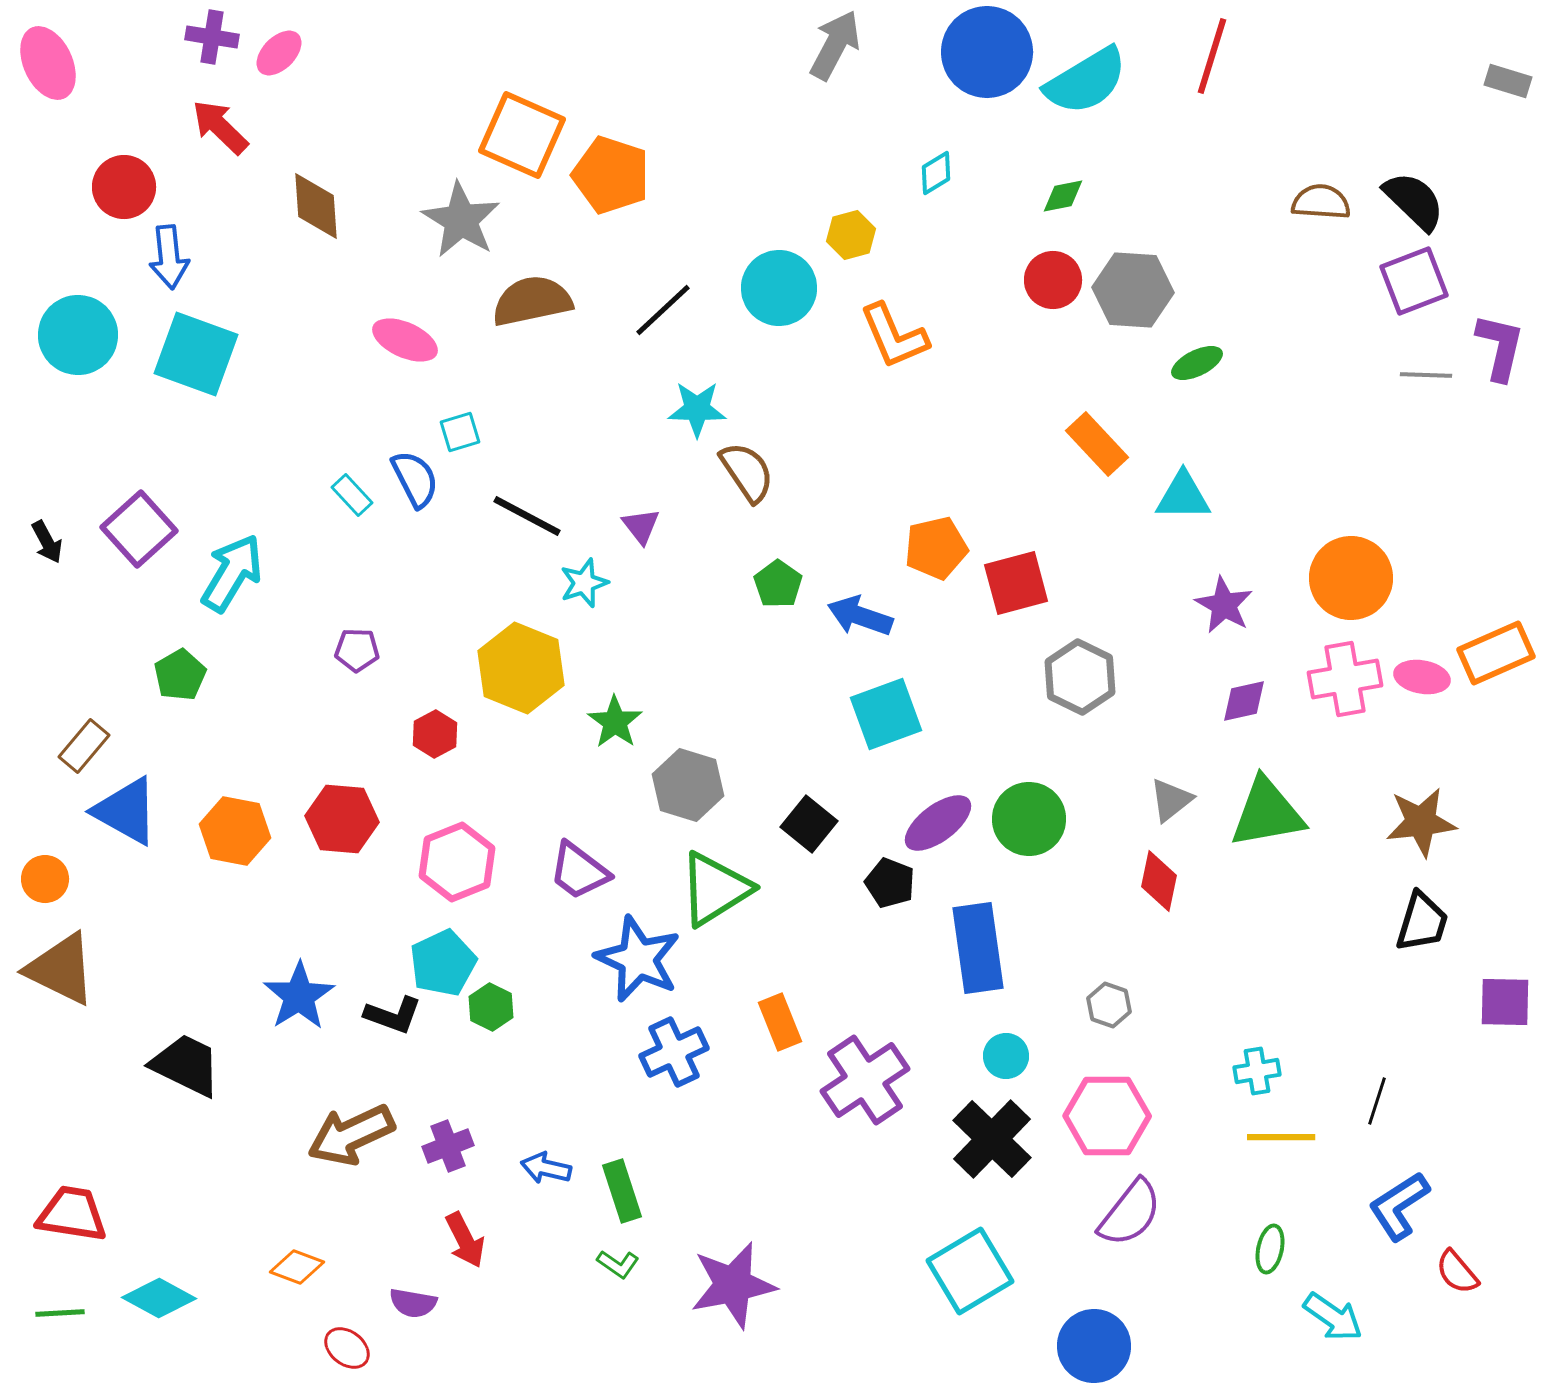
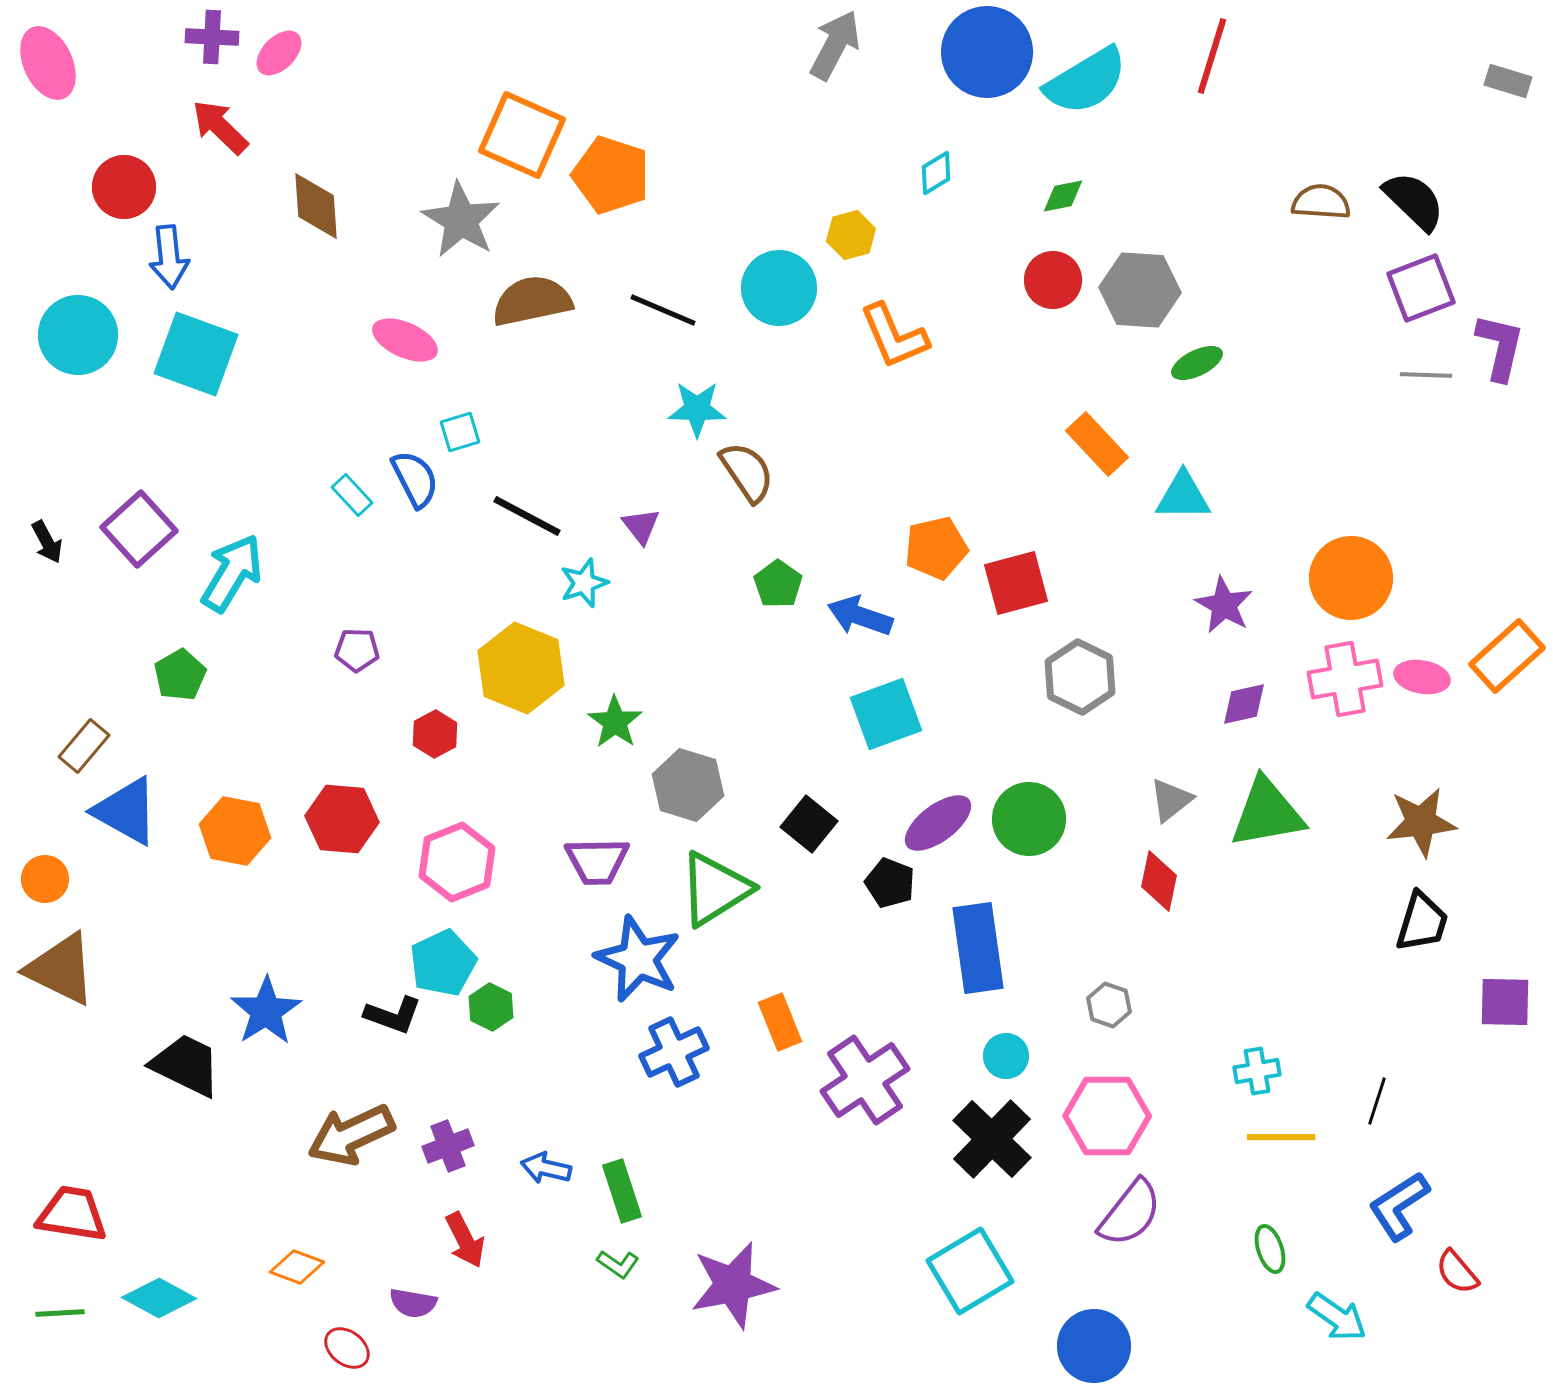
purple cross at (212, 37): rotated 6 degrees counterclockwise
purple square at (1414, 281): moved 7 px right, 7 px down
gray hexagon at (1133, 290): moved 7 px right
black line at (663, 310): rotated 66 degrees clockwise
orange rectangle at (1496, 653): moved 11 px right, 3 px down; rotated 18 degrees counterclockwise
purple diamond at (1244, 701): moved 3 px down
purple trapezoid at (579, 871): moved 18 px right, 10 px up; rotated 38 degrees counterclockwise
blue star at (299, 996): moved 33 px left, 15 px down
green ellipse at (1270, 1249): rotated 30 degrees counterclockwise
cyan arrow at (1333, 1317): moved 4 px right
